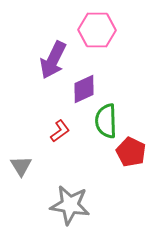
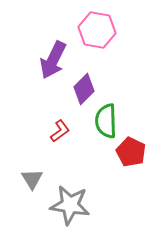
pink hexagon: rotated 9 degrees clockwise
purple diamond: rotated 20 degrees counterclockwise
gray triangle: moved 11 px right, 13 px down
